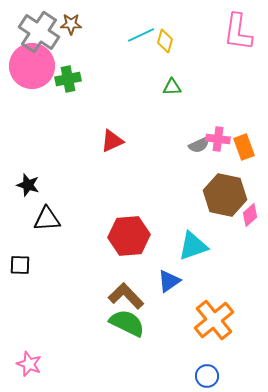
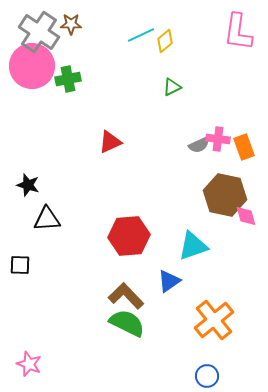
yellow diamond: rotated 35 degrees clockwise
green triangle: rotated 24 degrees counterclockwise
red triangle: moved 2 px left, 1 px down
pink diamond: moved 4 px left, 1 px down; rotated 65 degrees counterclockwise
